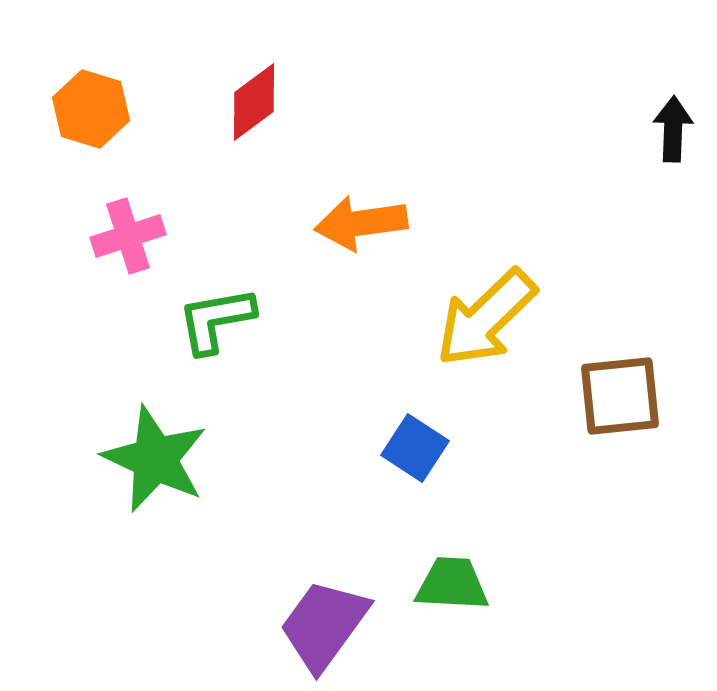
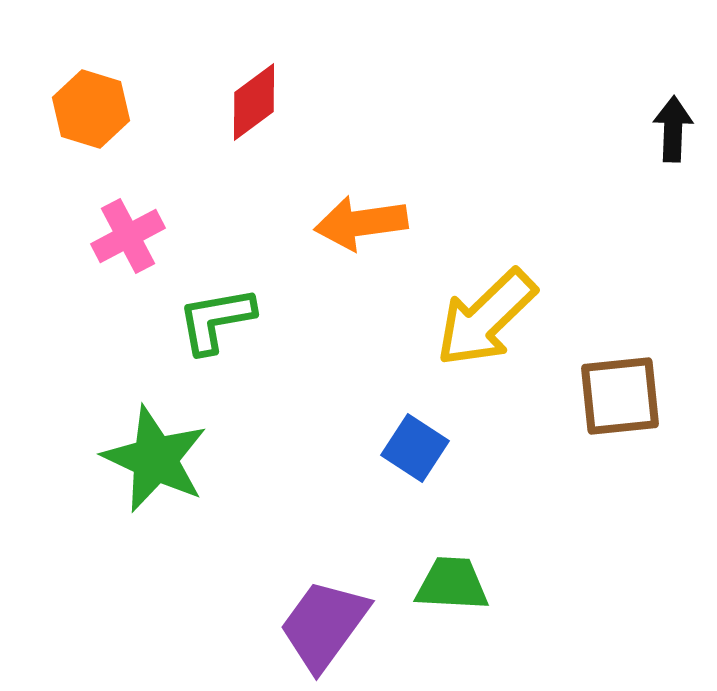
pink cross: rotated 10 degrees counterclockwise
